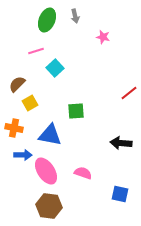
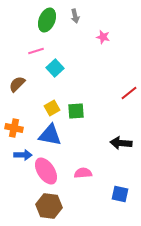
yellow square: moved 22 px right, 5 px down
pink semicircle: rotated 24 degrees counterclockwise
